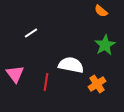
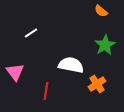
pink triangle: moved 2 px up
red line: moved 9 px down
